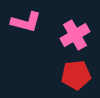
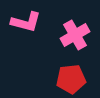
red pentagon: moved 5 px left, 4 px down
